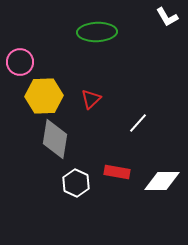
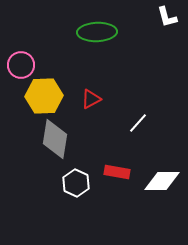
white L-shape: rotated 15 degrees clockwise
pink circle: moved 1 px right, 3 px down
red triangle: rotated 15 degrees clockwise
